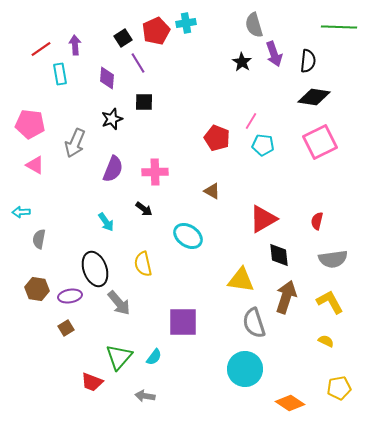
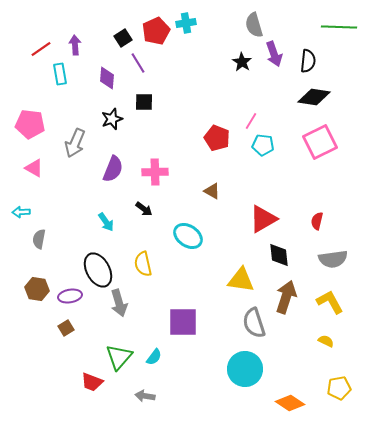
pink triangle at (35, 165): moved 1 px left, 3 px down
black ellipse at (95, 269): moved 3 px right, 1 px down; rotated 8 degrees counterclockwise
gray arrow at (119, 303): rotated 24 degrees clockwise
